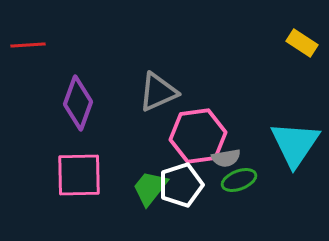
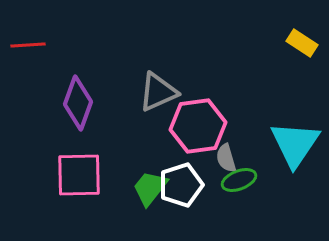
pink hexagon: moved 10 px up
gray semicircle: rotated 84 degrees clockwise
